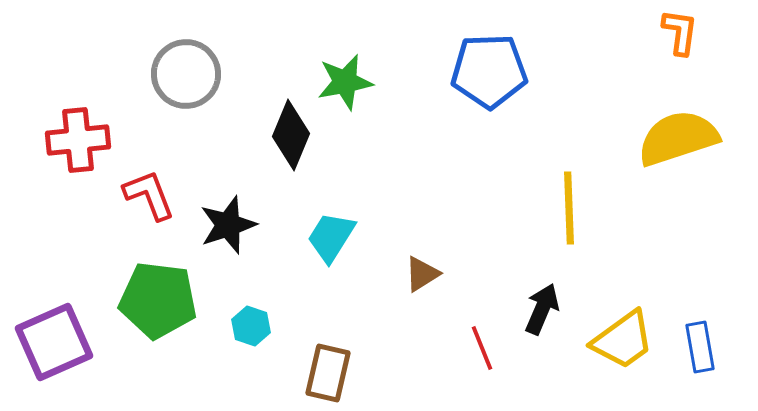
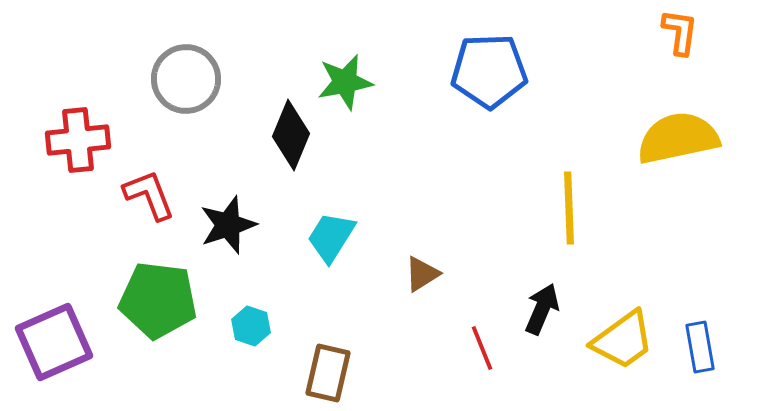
gray circle: moved 5 px down
yellow semicircle: rotated 6 degrees clockwise
